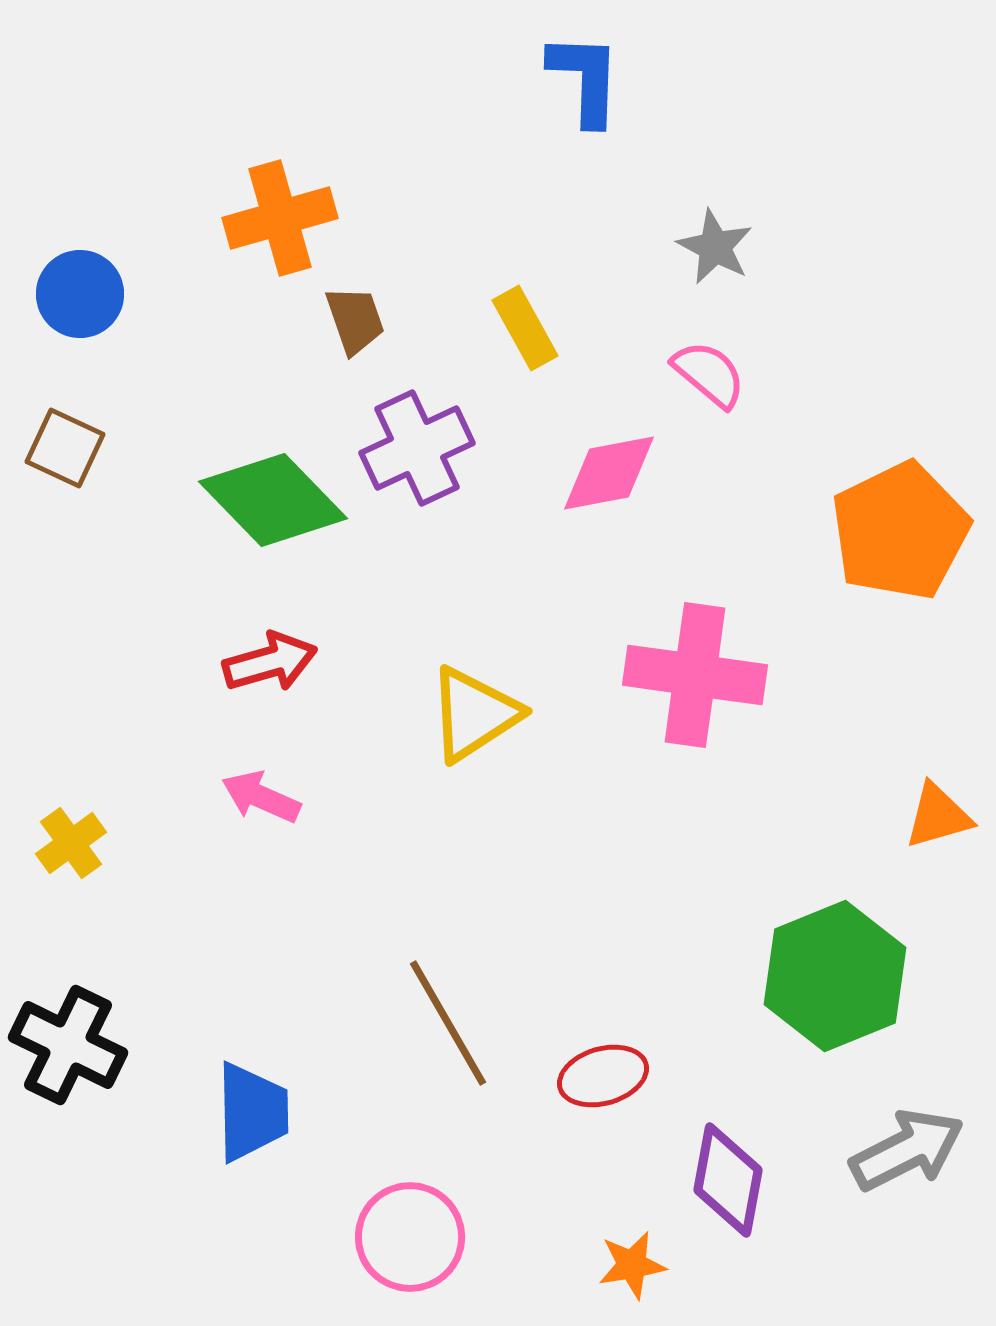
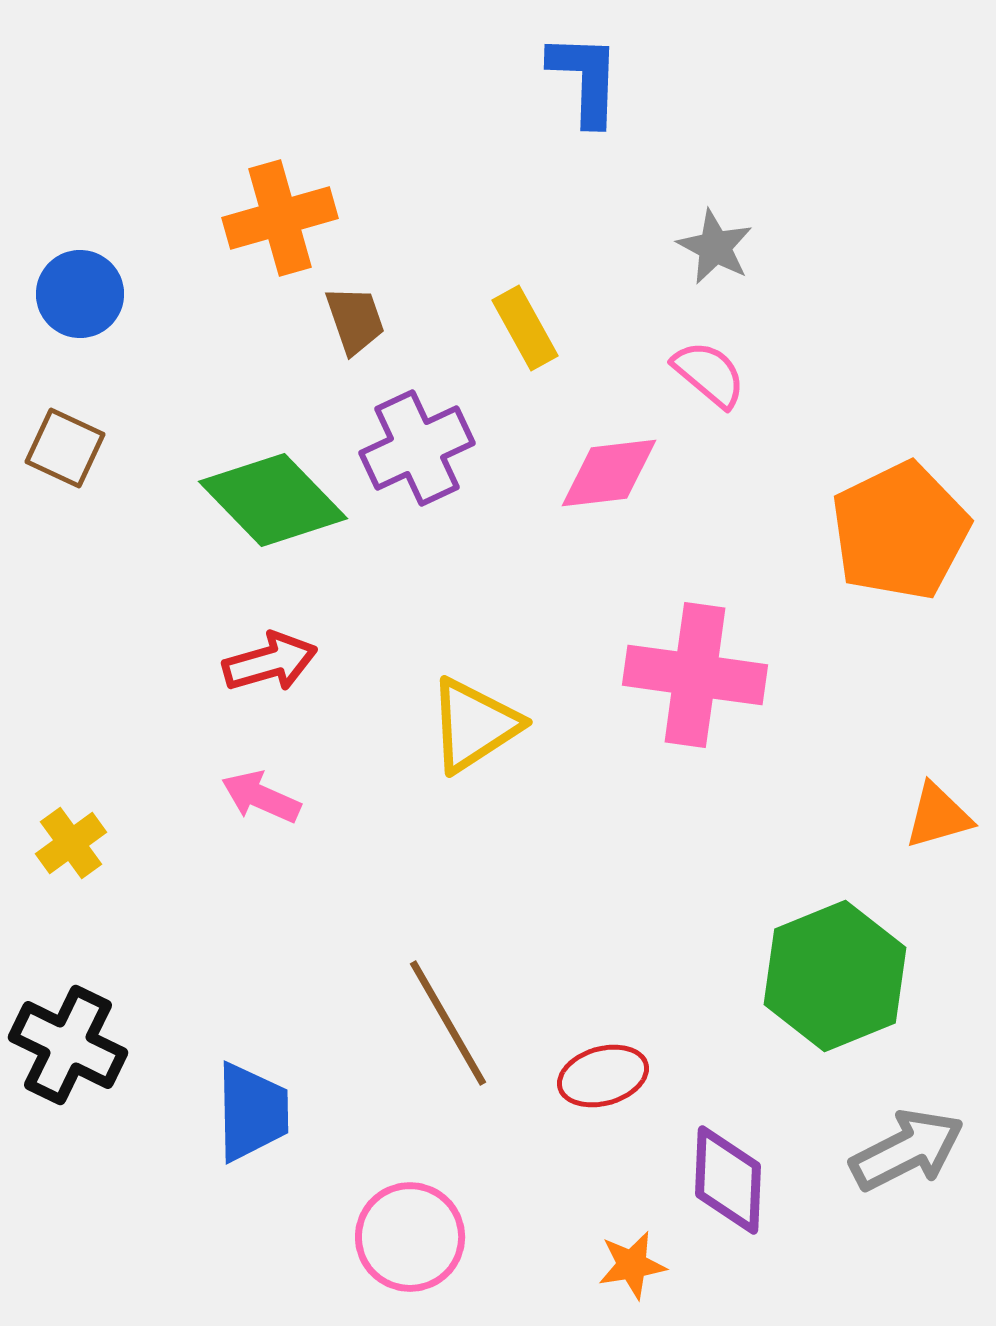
pink diamond: rotated 4 degrees clockwise
yellow triangle: moved 11 px down
purple diamond: rotated 8 degrees counterclockwise
